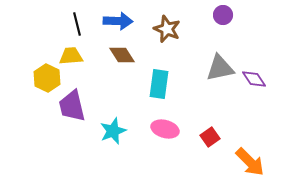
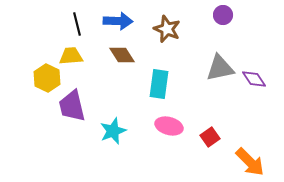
pink ellipse: moved 4 px right, 3 px up
